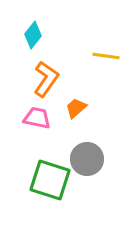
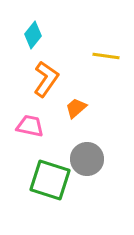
pink trapezoid: moved 7 px left, 8 px down
